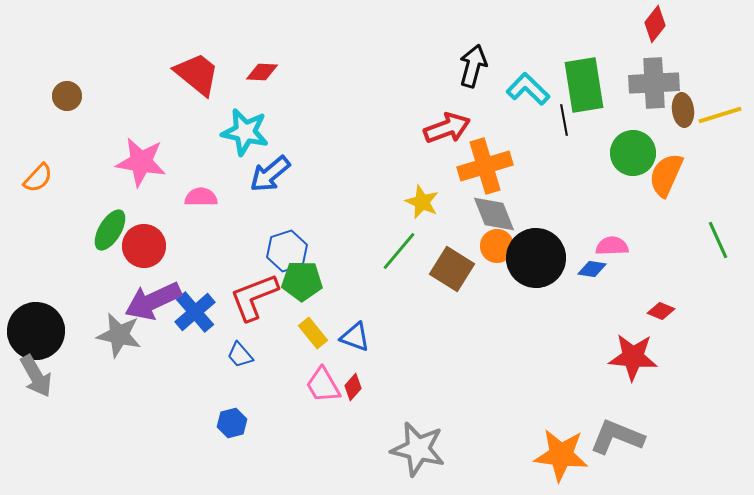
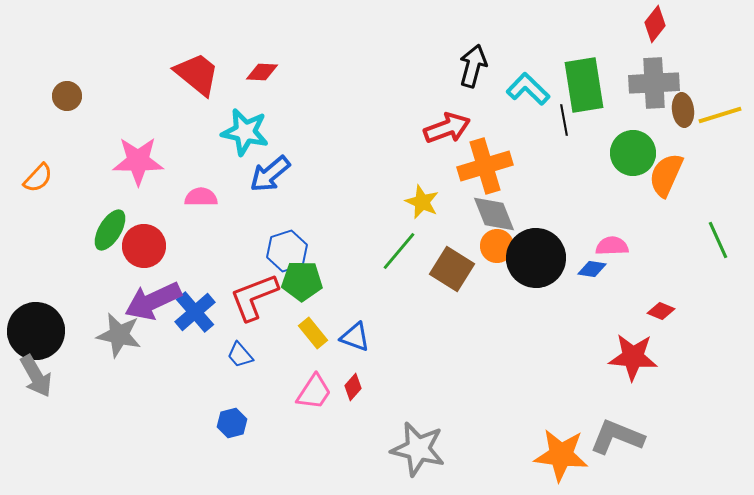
pink star at (141, 162): moved 3 px left, 1 px up; rotated 9 degrees counterclockwise
pink trapezoid at (323, 385): moved 9 px left, 7 px down; rotated 117 degrees counterclockwise
